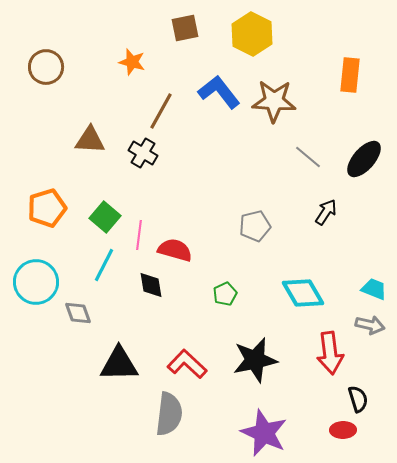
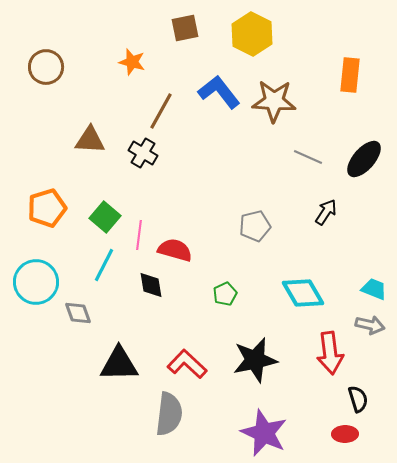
gray line: rotated 16 degrees counterclockwise
red ellipse: moved 2 px right, 4 px down
